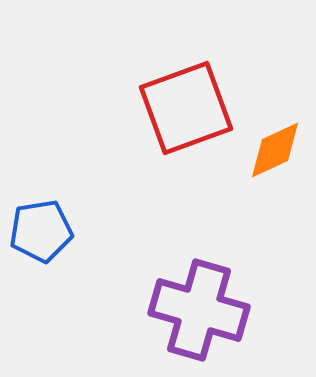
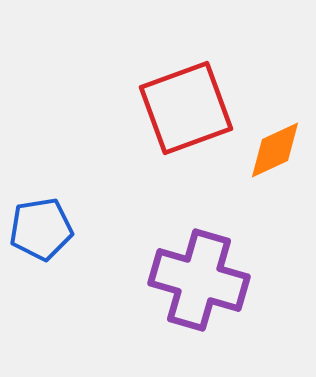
blue pentagon: moved 2 px up
purple cross: moved 30 px up
